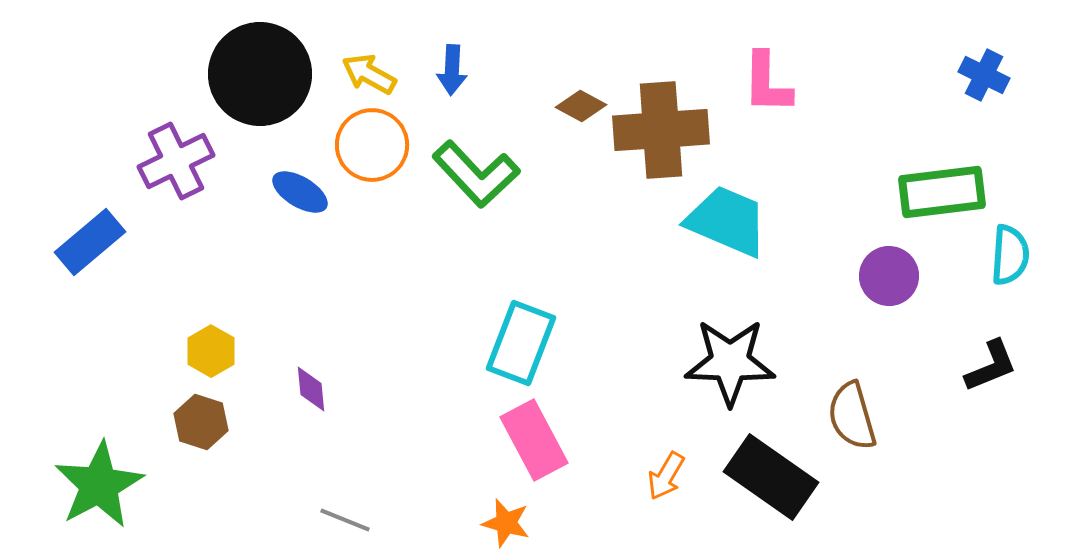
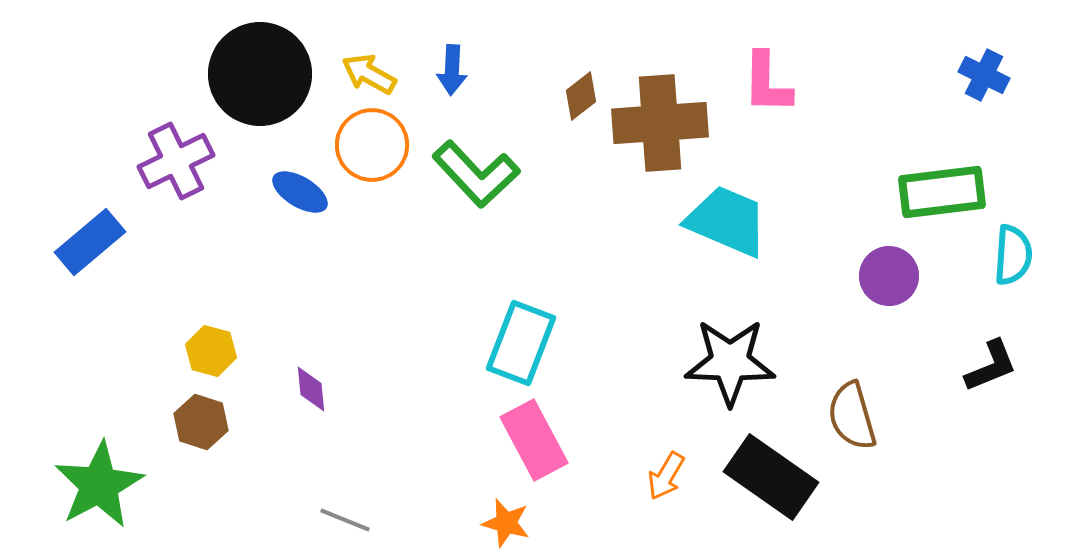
brown diamond: moved 10 px up; rotated 66 degrees counterclockwise
brown cross: moved 1 px left, 7 px up
cyan semicircle: moved 3 px right
yellow hexagon: rotated 15 degrees counterclockwise
